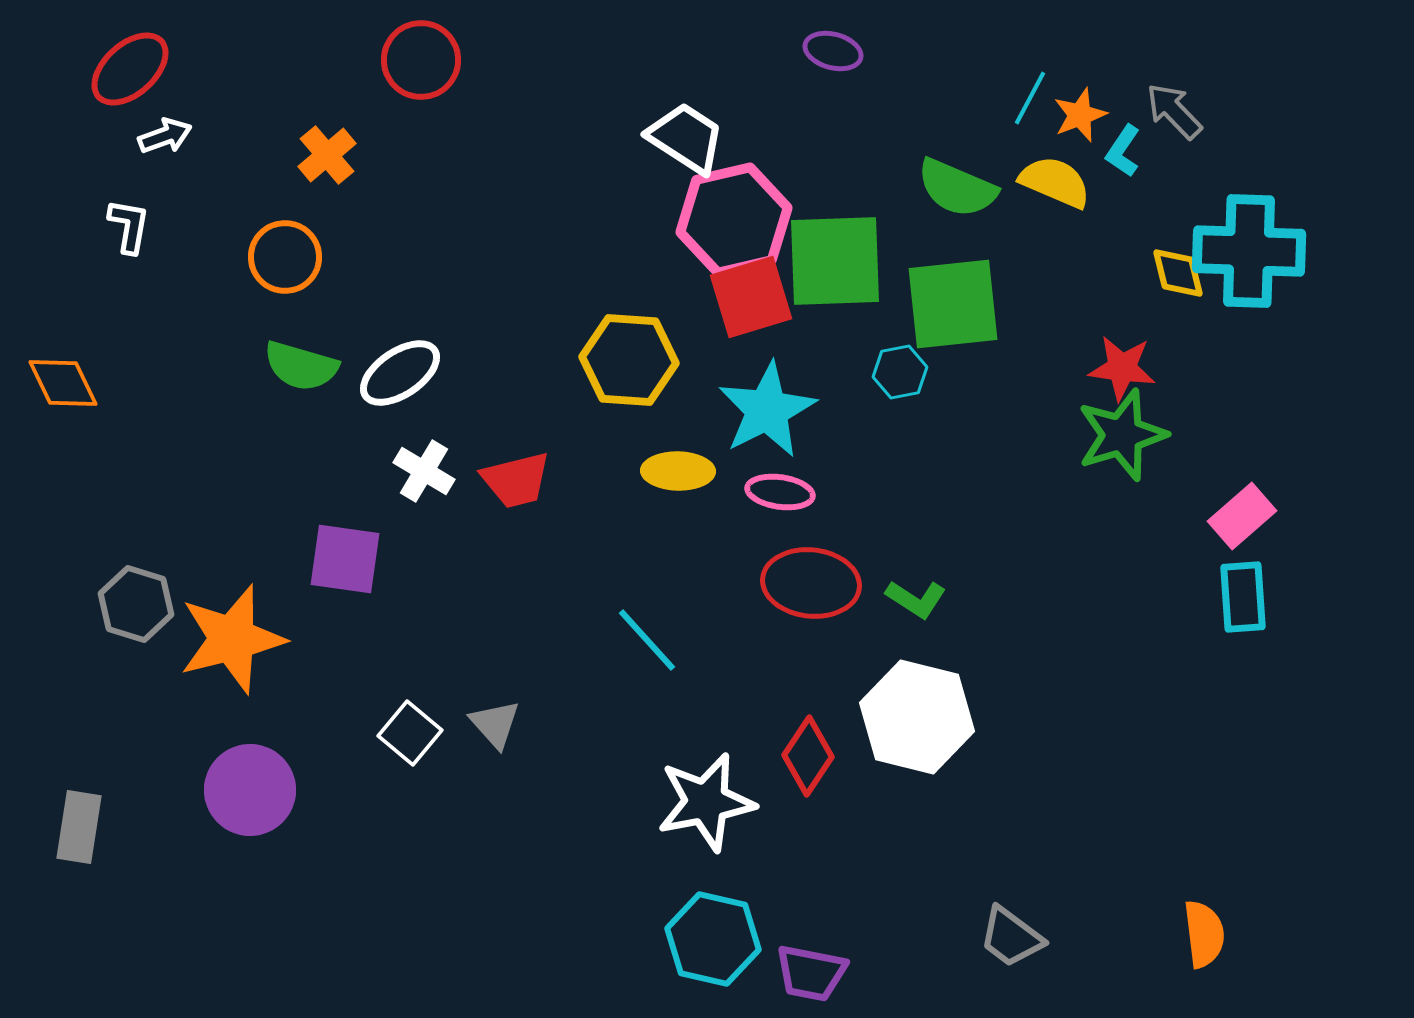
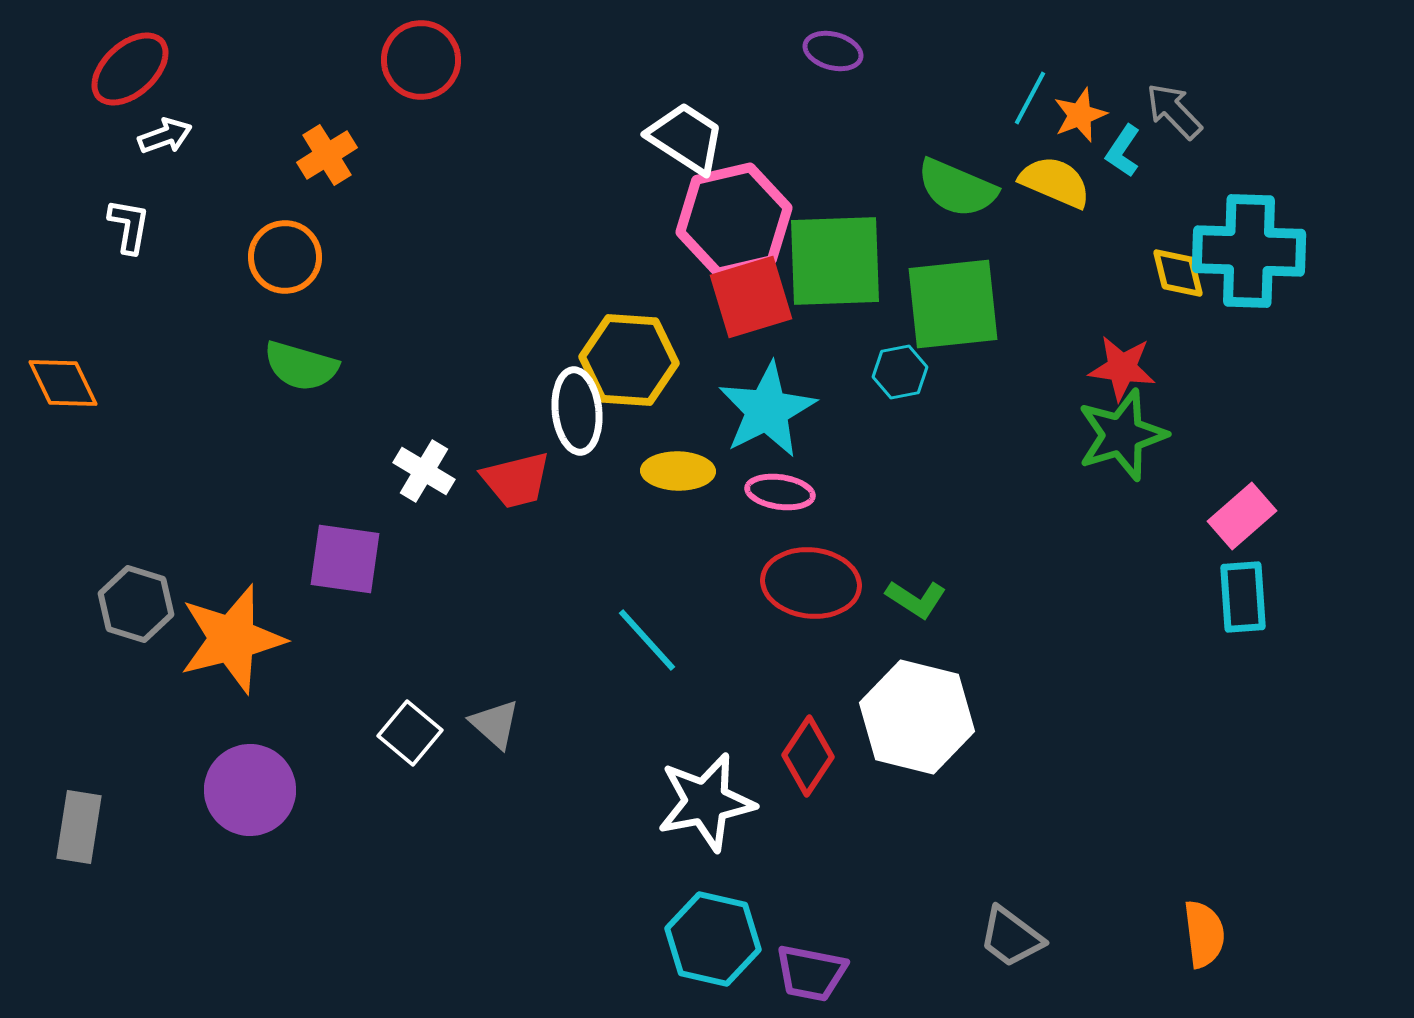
orange cross at (327, 155): rotated 8 degrees clockwise
white ellipse at (400, 373): moved 177 px right, 38 px down; rotated 62 degrees counterclockwise
gray triangle at (495, 724): rotated 6 degrees counterclockwise
